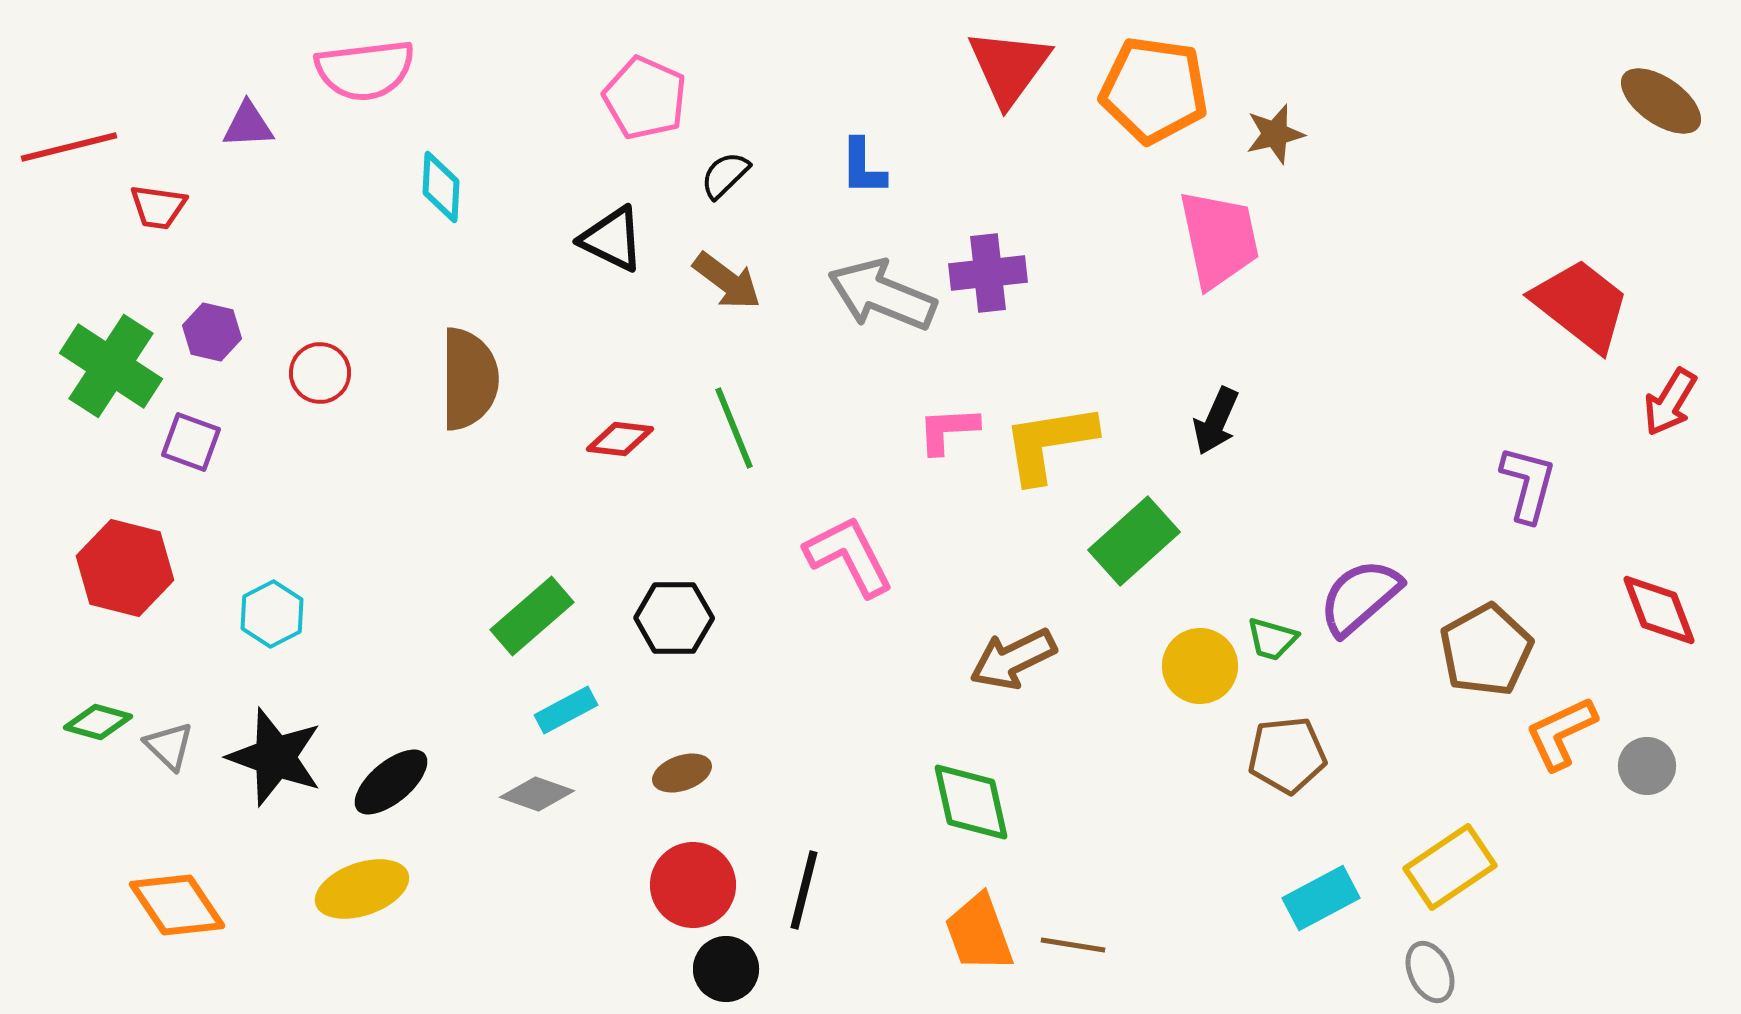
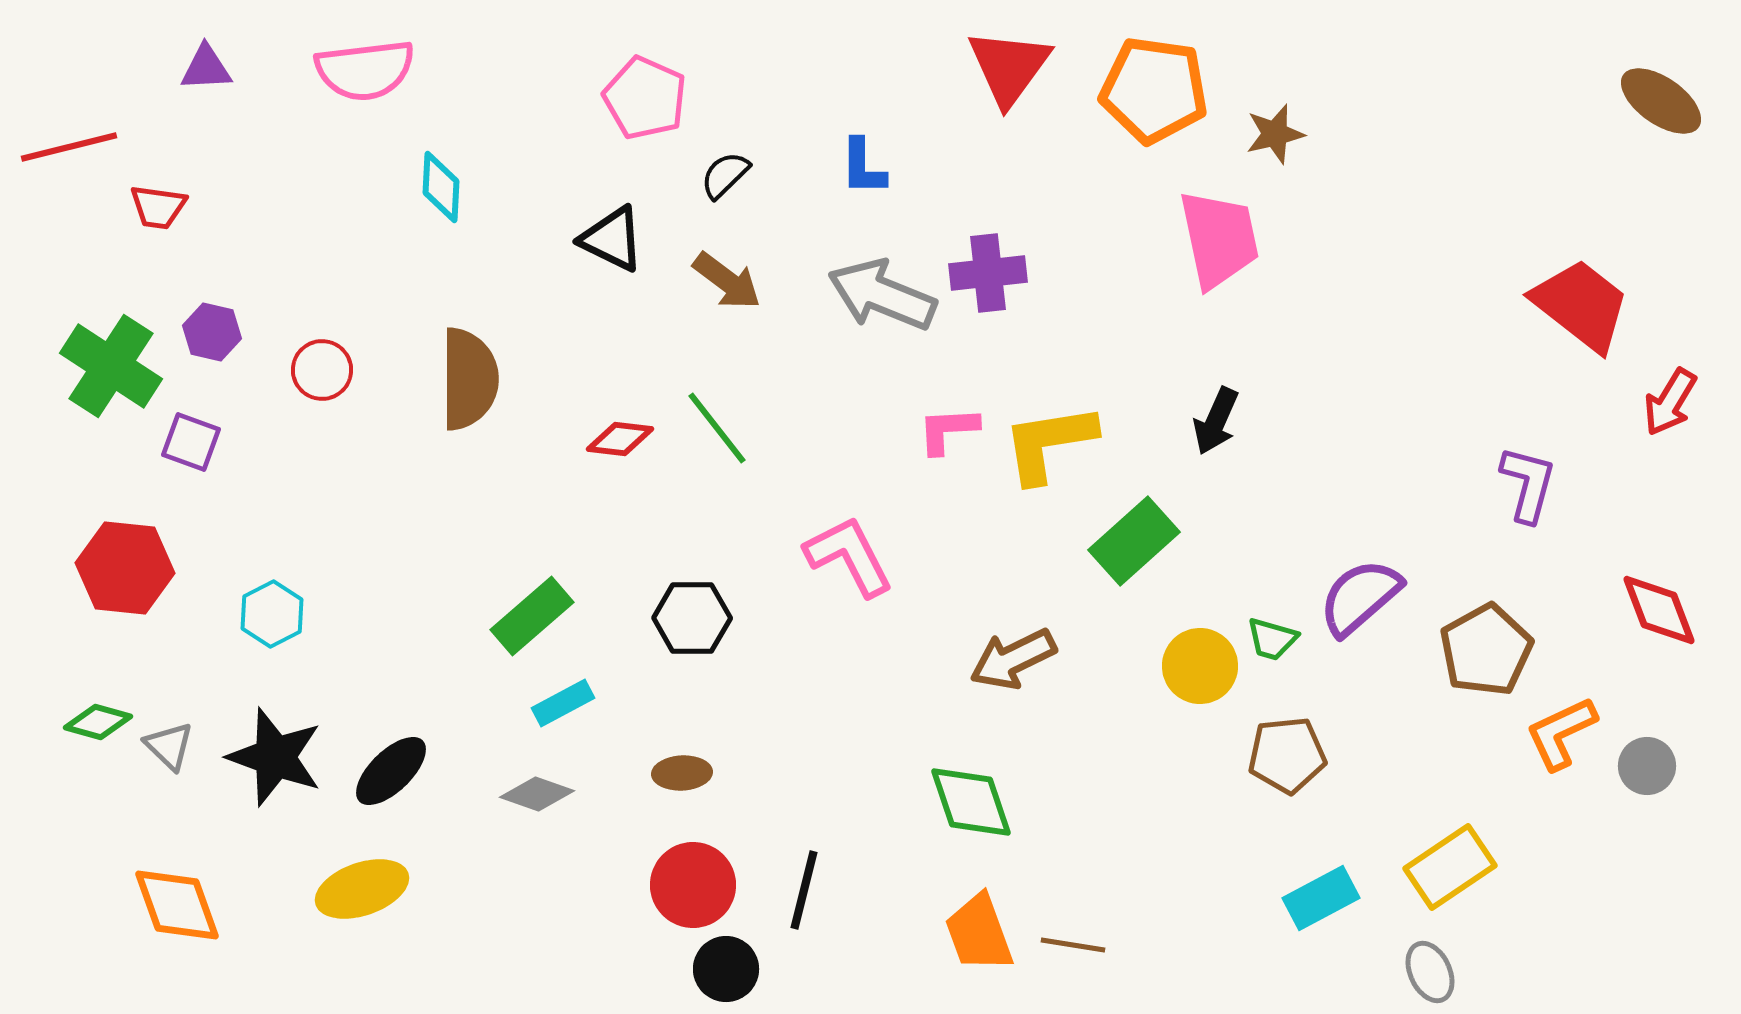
purple triangle at (248, 125): moved 42 px left, 57 px up
red circle at (320, 373): moved 2 px right, 3 px up
green line at (734, 428): moved 17 px left; rotated 16 degrees counterclockwise
red hexagon at (125, 568): rotated 8 degrees counterclockwise
black hexagon at (674, 618): moved 18 px right
cyan rectangle at (566, 710): moved 3 px left, 7 px up
brown ellipse at (682, 773): rotated 16 degrees clockwise
black ellipse at (391, 782): moved 11 px up; rotated 4 degrees counterclockwise
green diamond at (971, 802): rotated 6 degrees counterclockwise
orange diamond at (177, 905): rotated 14 degrees clockwise
